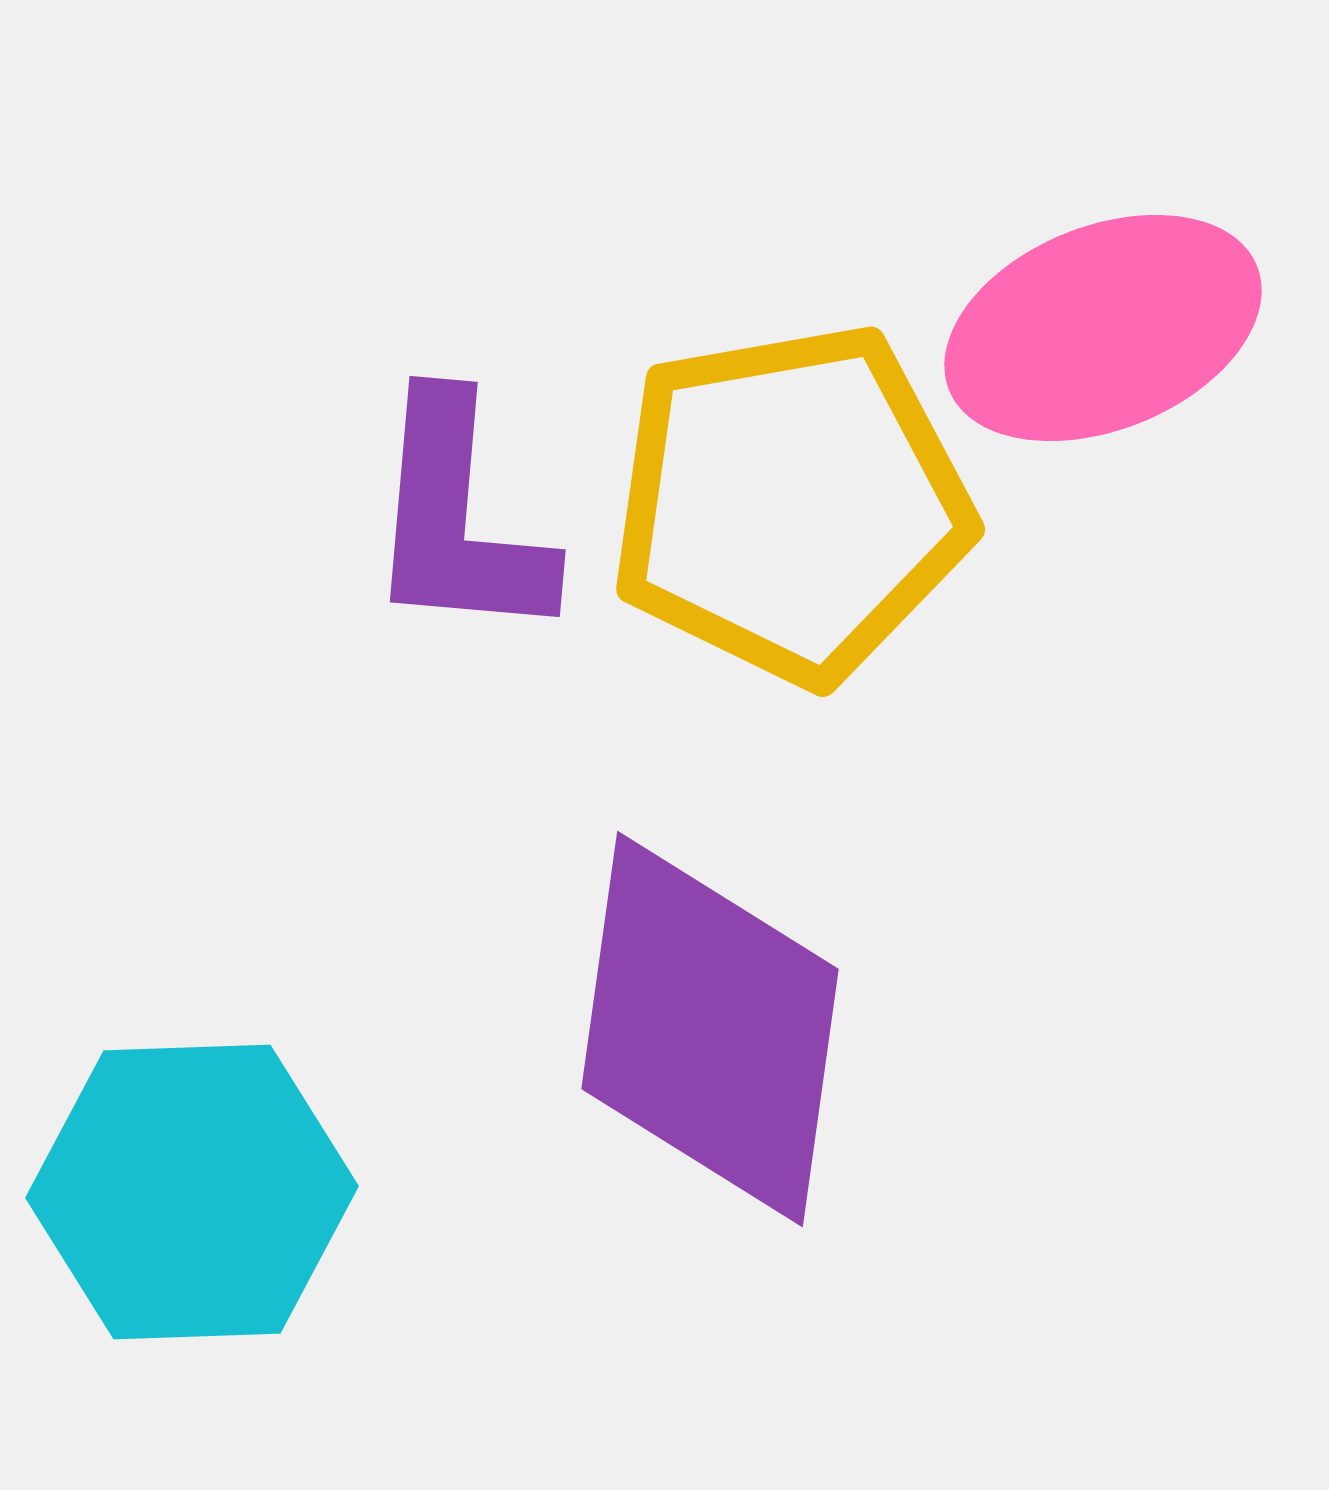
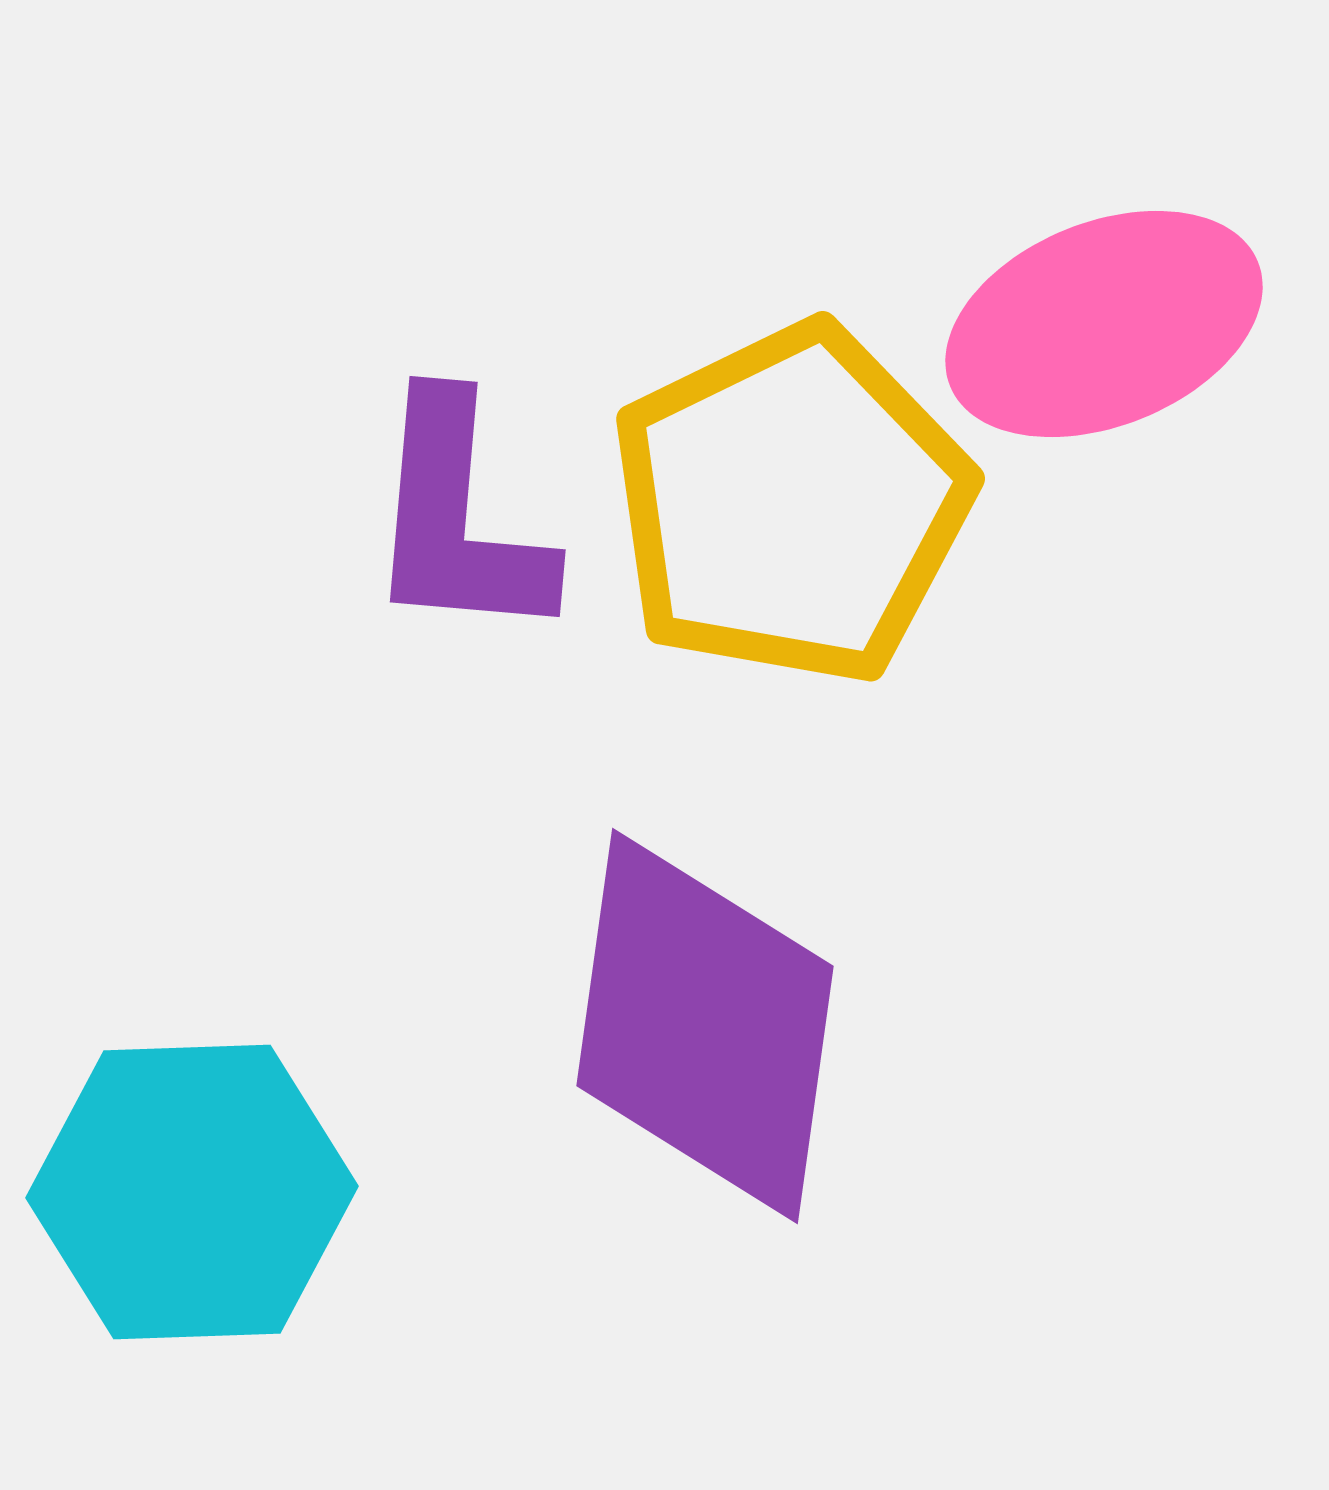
pink ellipse: moved 1 px right, 4 px up
yellow pentagon: rotated 16 degrees counterclockwise
purple diamond: moved 5 px left, 3 px up
